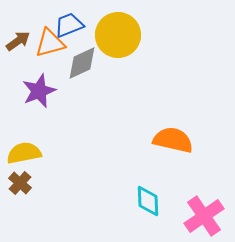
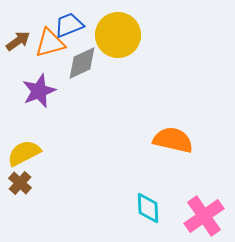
yellow semicircle: rotated 16 degrees counterclockwise
cyan diamond: moved 7 px down
